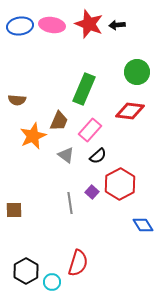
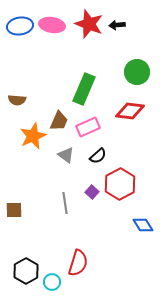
pink rectangle: moved 2 px left, 3 px up; rotated 25 degrees clockwise
gray line: moved 5 px left
